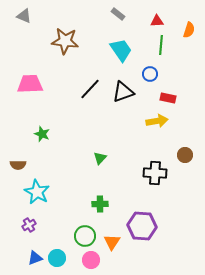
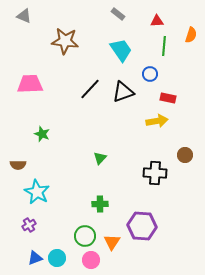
orange semicircle: moved 2 px right, 5 px down
green line: moved 3 px right, 1 px down
